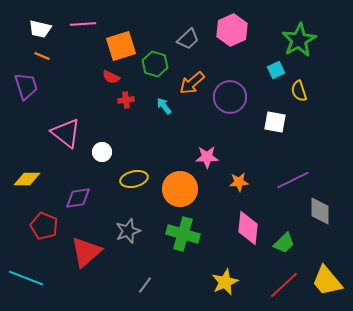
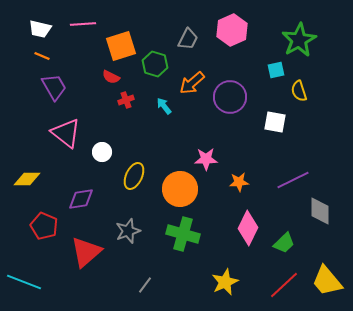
gray trapezoid: rotated 20 degrees counterclockwise
cyan square: rotated 12 degrees clockwise
purple trapezoid: moved 28 px right, 1 px down; rotated 12 degrees counterclockwise
red cross: rotated 14 degrees counterclockwise
pink star: moved 1 px left, 2 px down
yellow ellipse: moved 3 px up; rotated 52 degrees counterclockwise
purple diamond: moved 3 px right, 1 px down
pink diamond: rotated 20 degrees clockwise
cyan line: moved 2 px left, 4 px down
